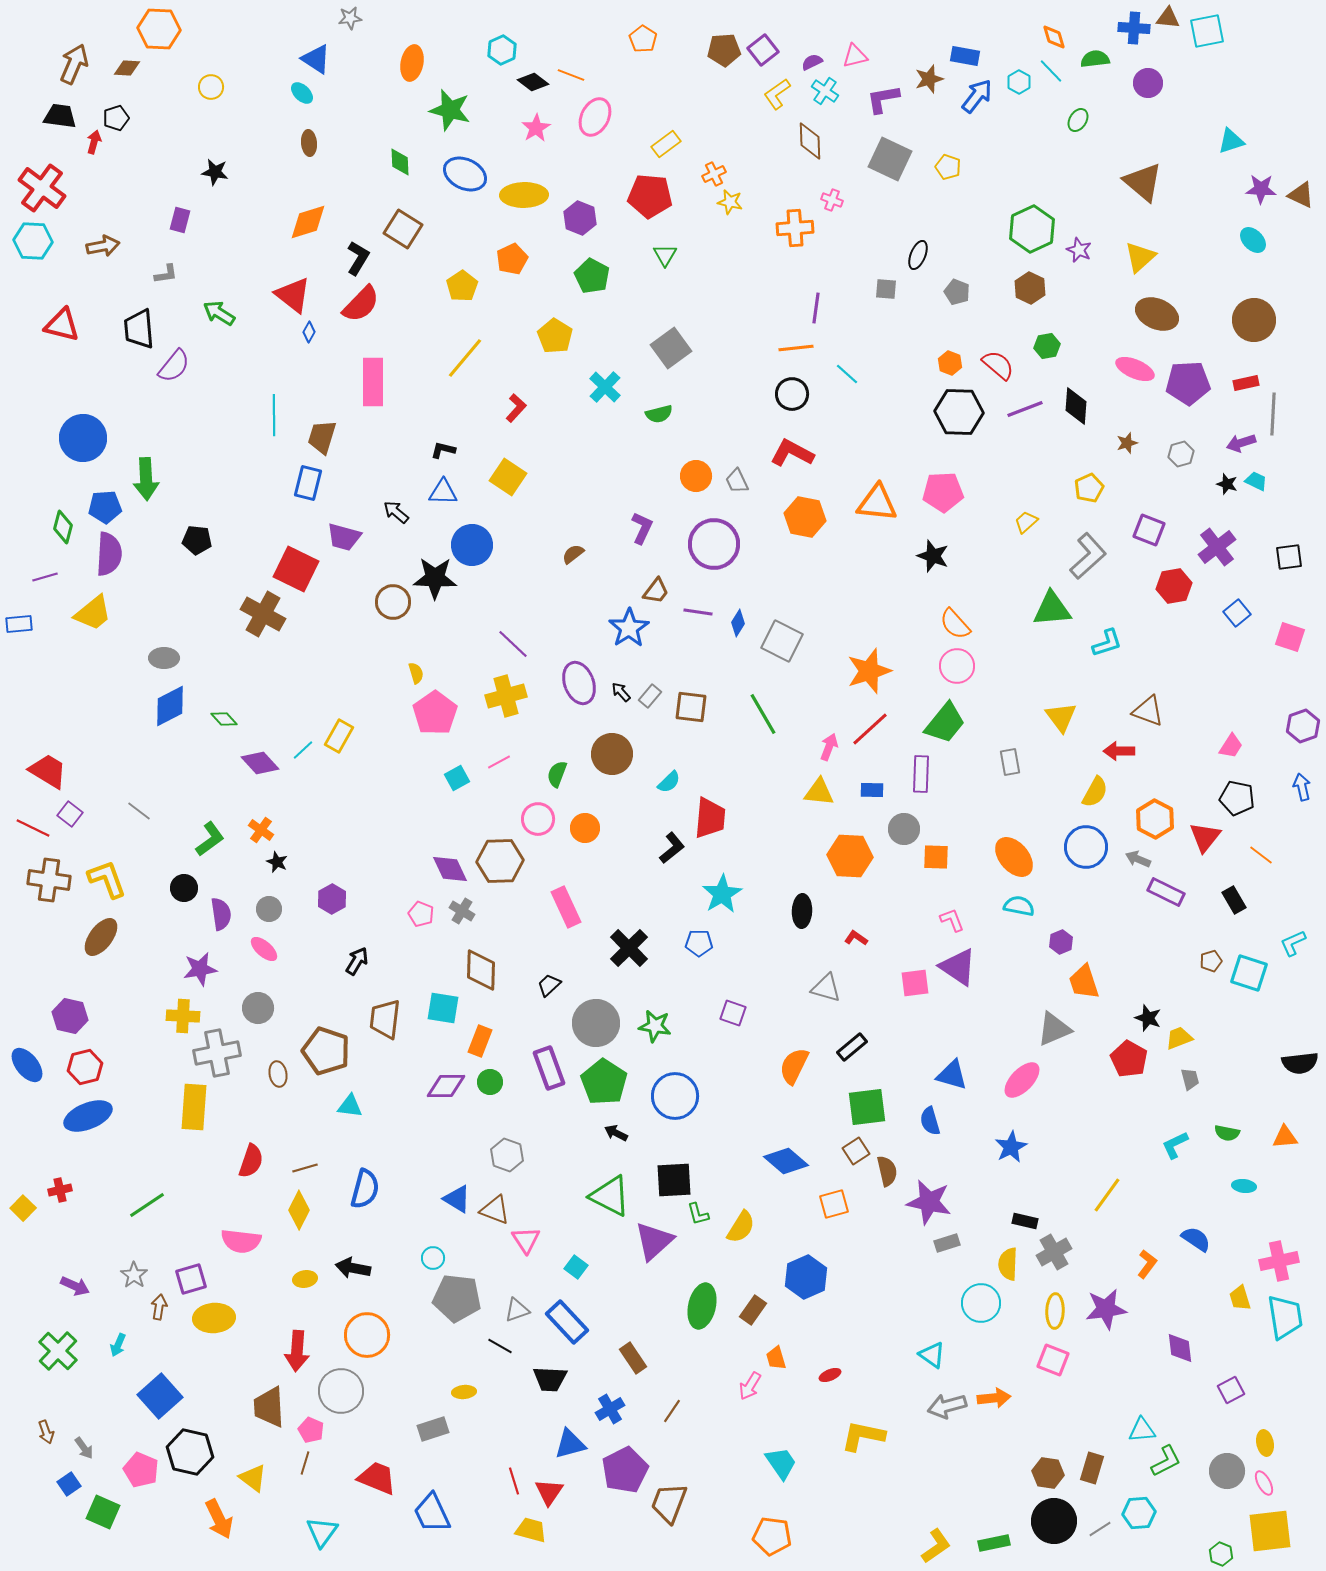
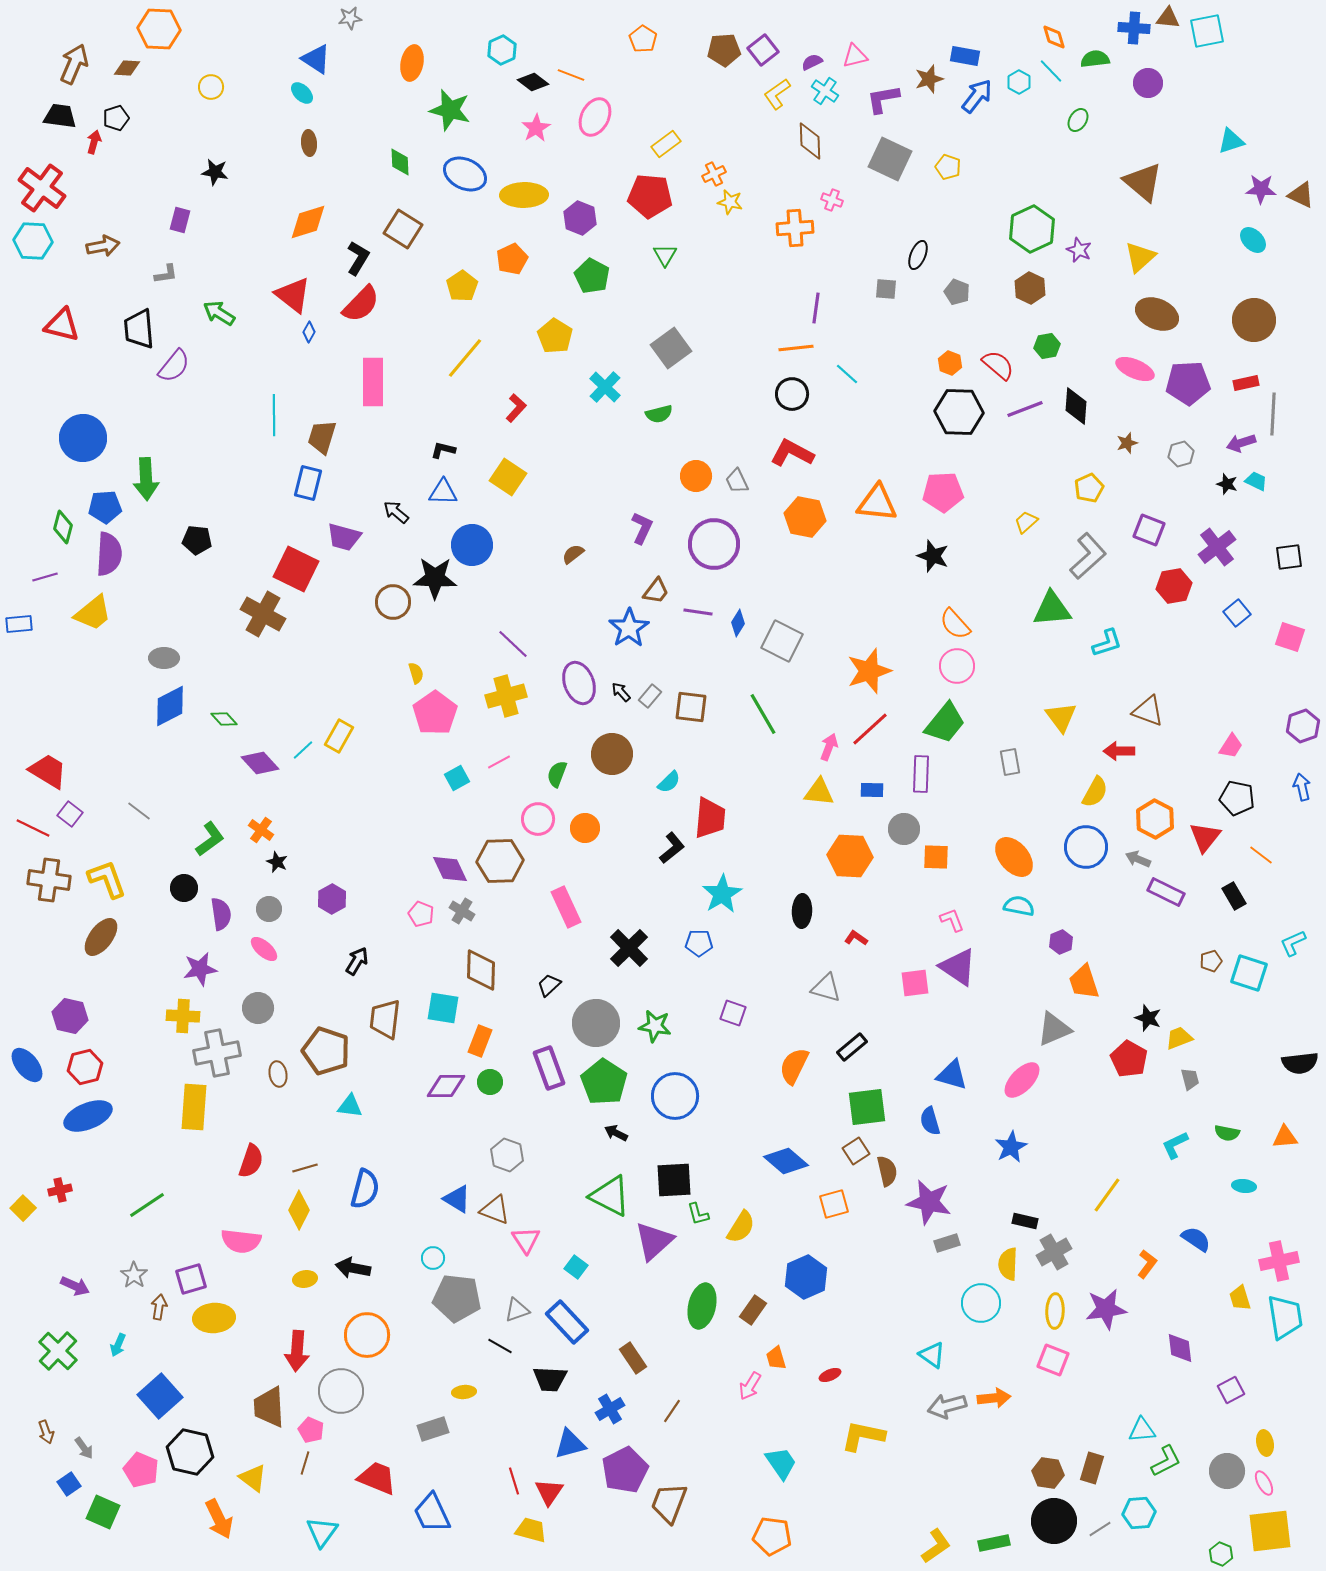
black rectangle at (1234, 900): moved 4 px up
